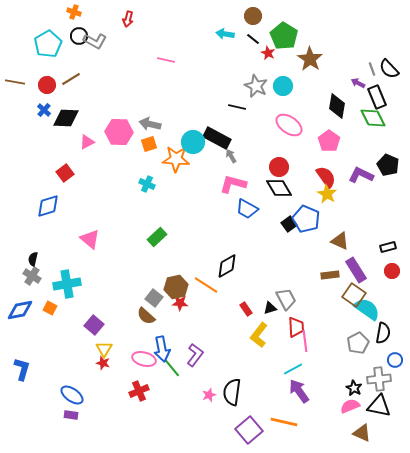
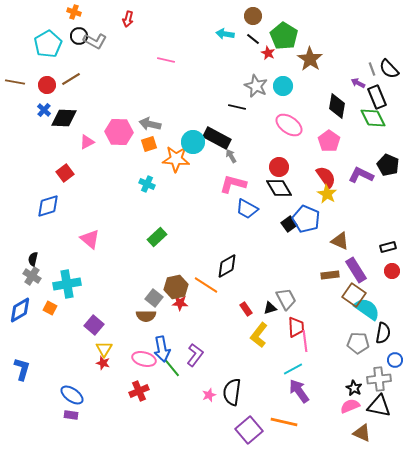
black diamond at (66, 118): moved 2 px left
blue diamond at (20, 310): rotated 20 degrees counterclockwise
brown semicircle at (146, 316): rotated 42 degrees counterclockwise
gray pentagon at (358, 343): rotated 30 degrees clockwise
